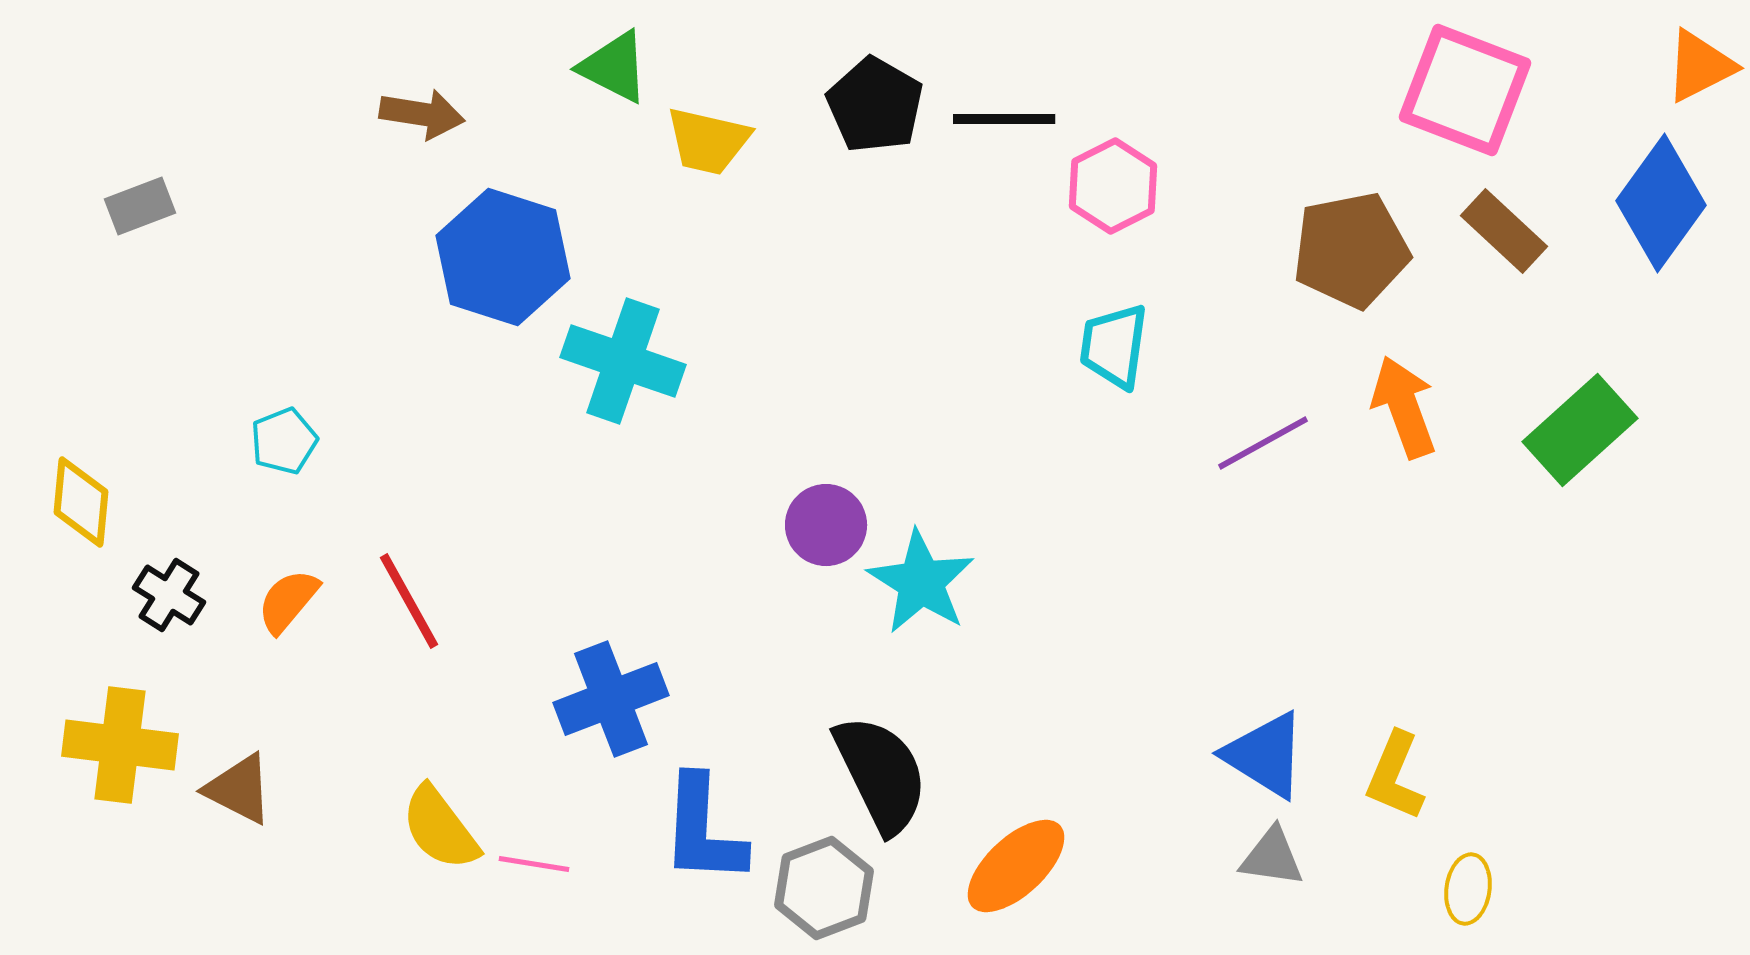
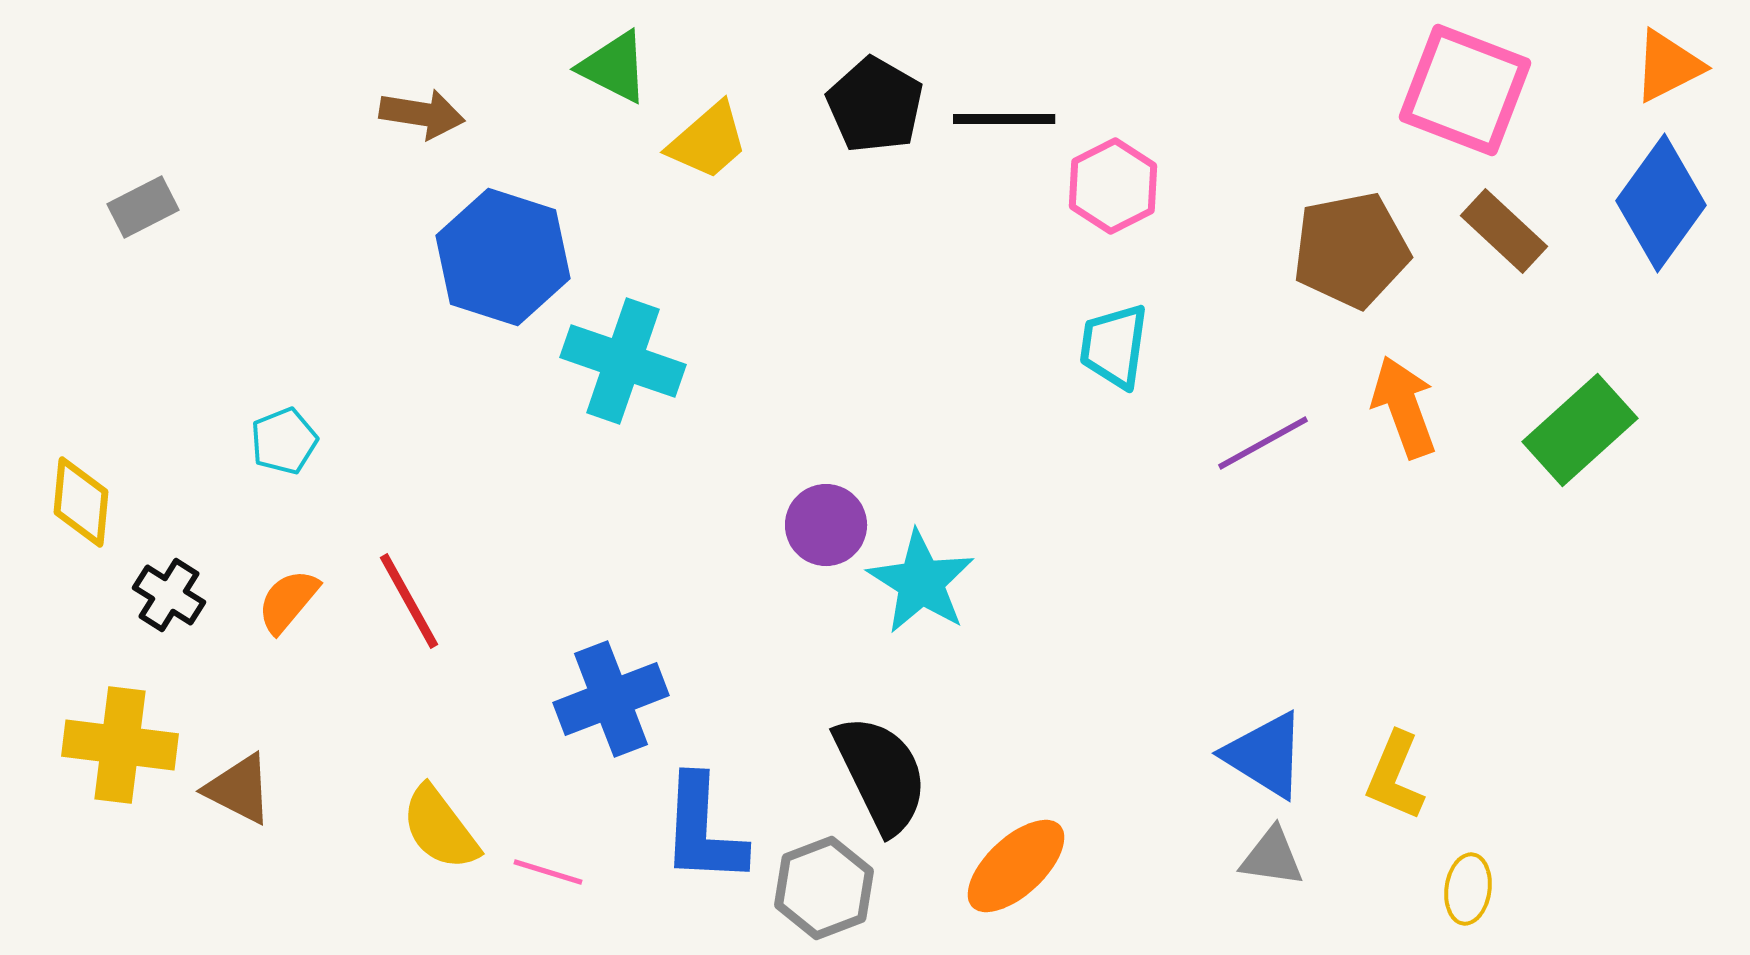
orange triangle: moved 32 px left
yellow trapezoid: rotated 54 degrees counterclockwise
gray rectangle: moved 3 px right, 1 px down; rotated 6 degrees counterclockwise
pink line: moved 14 px right, 8 px down; rotated 8 degrees clockwise
